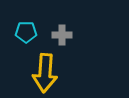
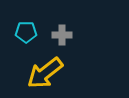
yellow arrow: rotated 48 degrees clockwise
